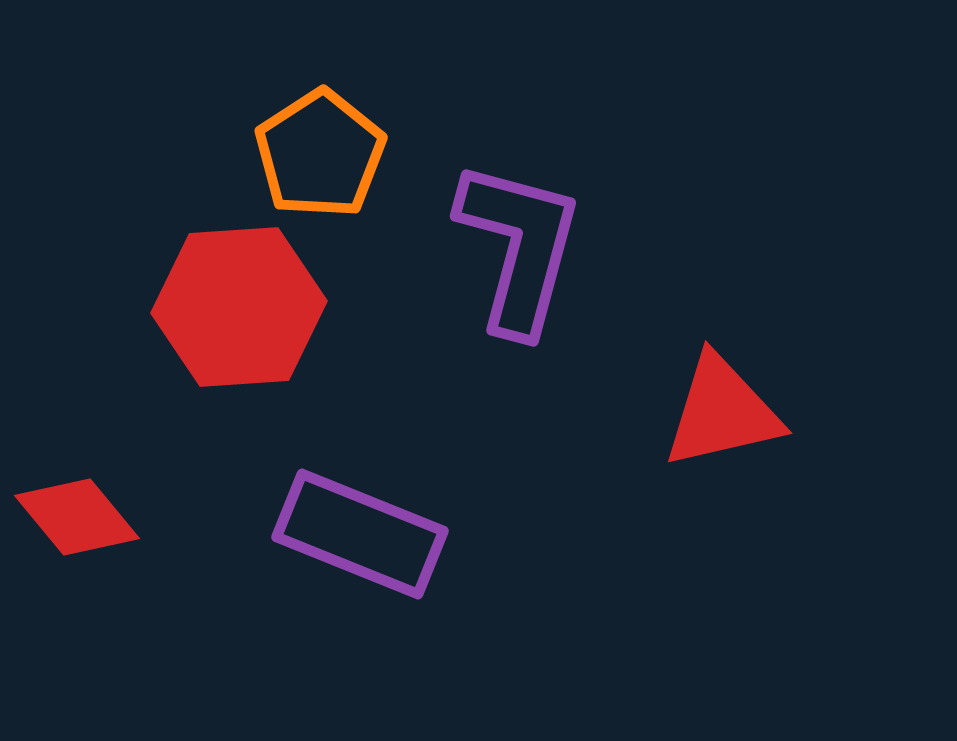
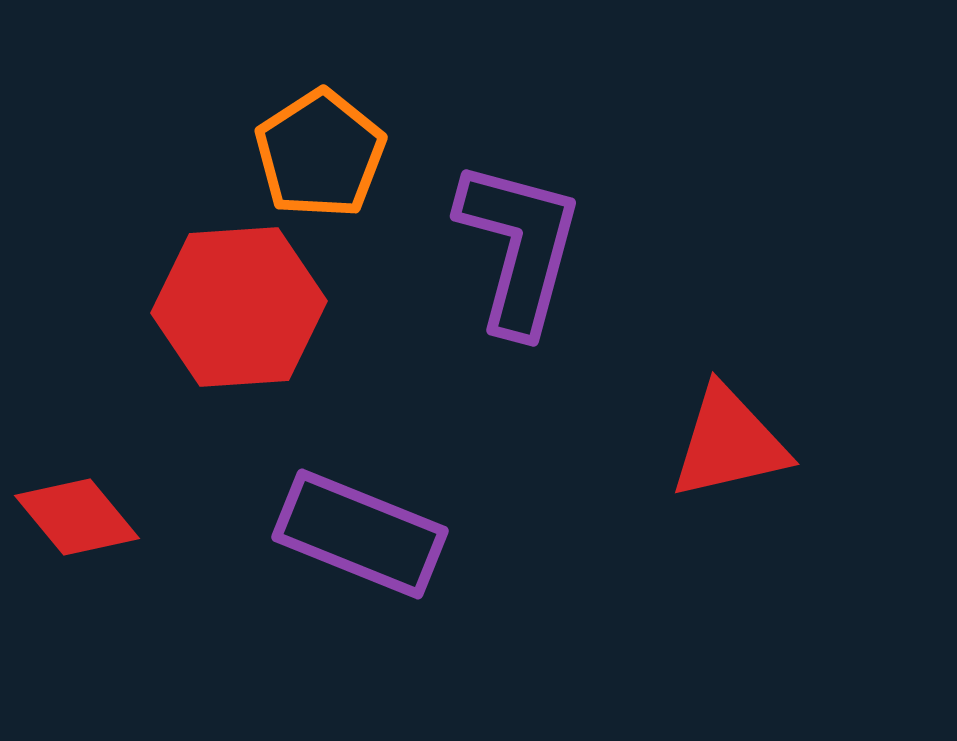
red triangle: moved 7 px right, 31 px down
